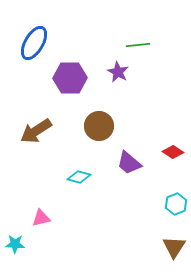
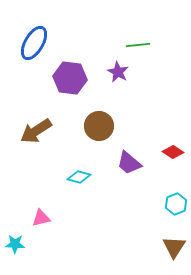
purple hexagon: rotated 8 degrees clockwise
